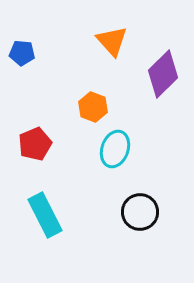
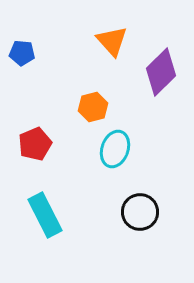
purple diamond: moved 2 px left, 2 px up
orange hexagon: rotated 24 degrees clockwise
